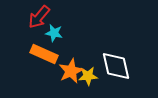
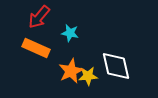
cyan star: moved 16 px right
orange rectangle: moved 8 px left, 6 px up
